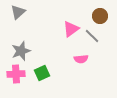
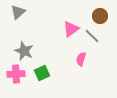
gray star: moved 3 px right; rotated 30 degrees counterclockwise
pink semicircle: rotated 112 degrees clockwise
